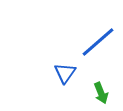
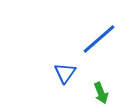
blue line: moved 1 px right, 3 px up
